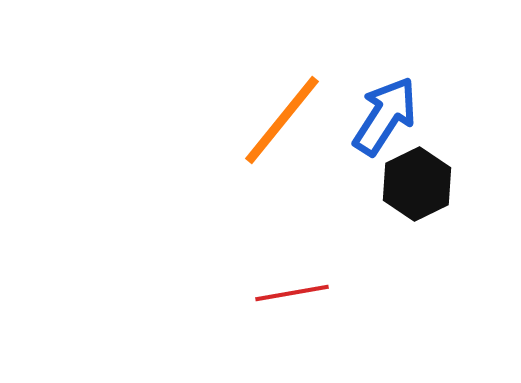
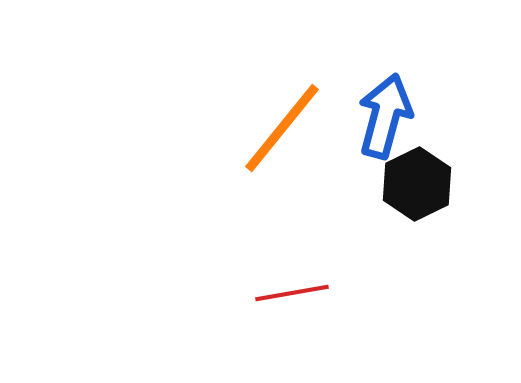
blue arrow: rotated 18 degrees counterclockwise
orange line: moved 8 px down
